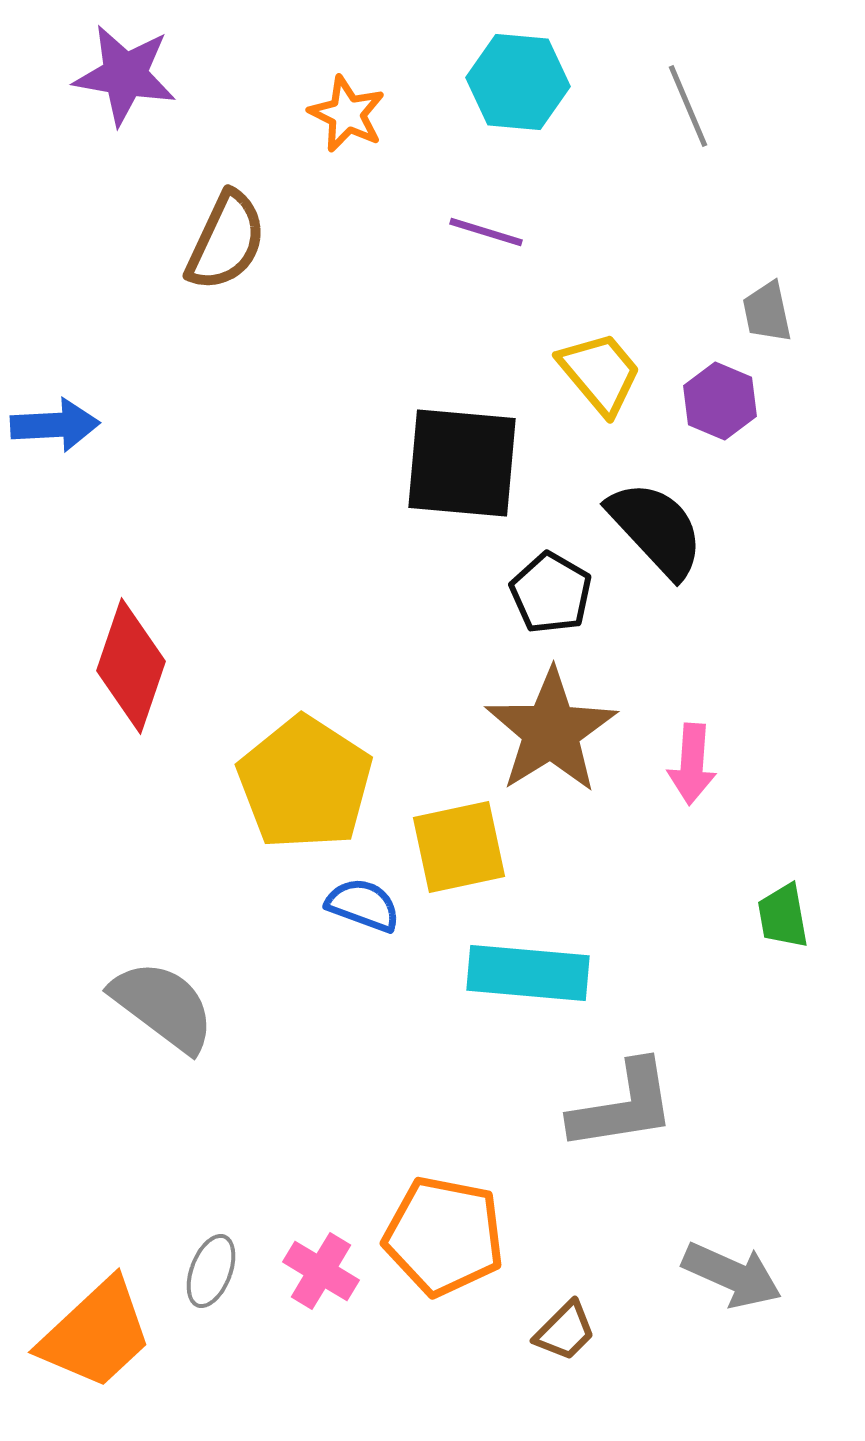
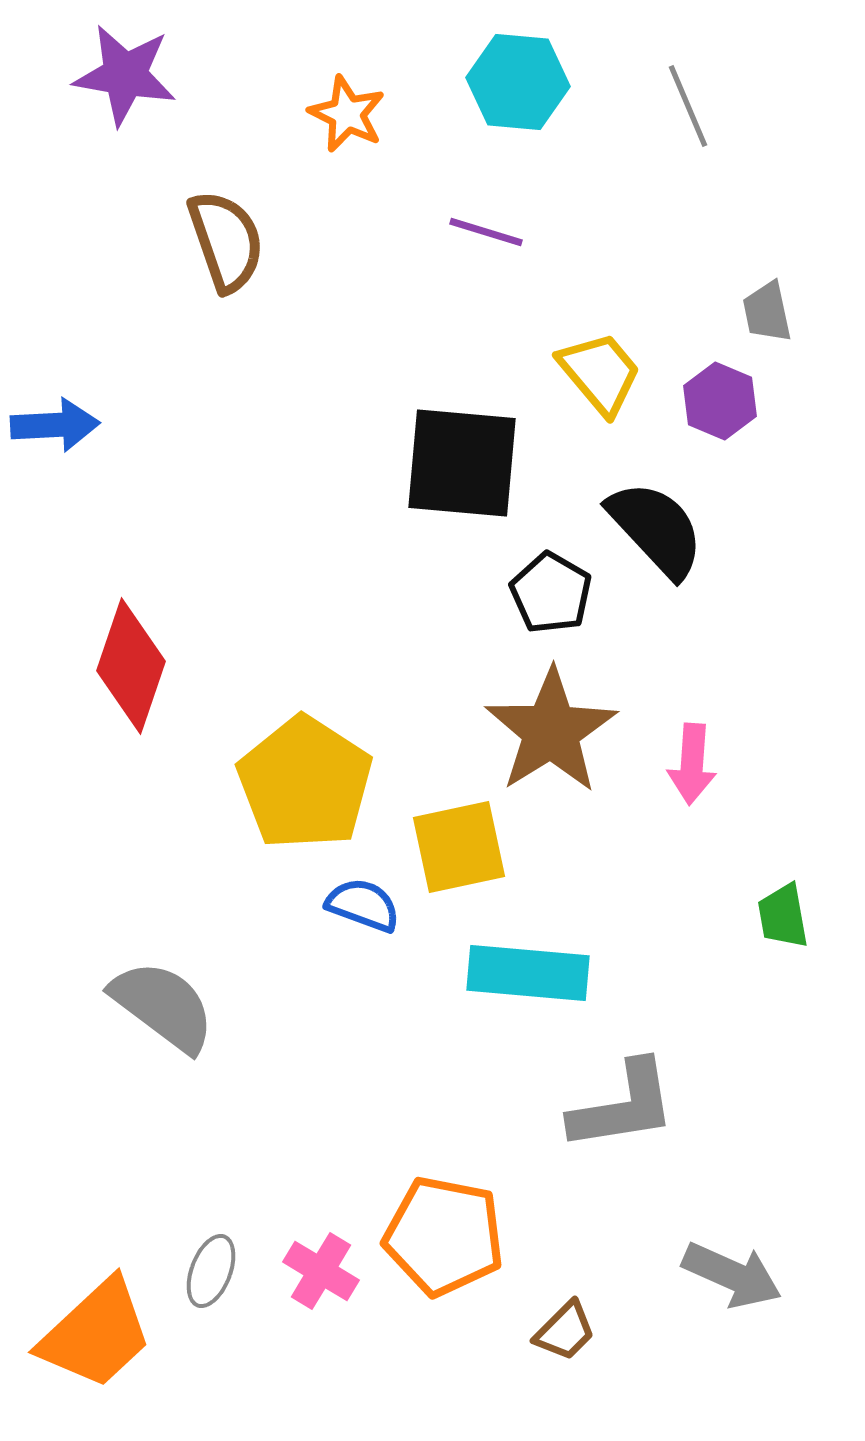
brown semicircle: rotated 44 degrees counterclockwise
